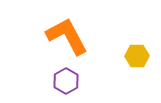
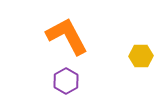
yellow hexagon: moved 4 px right
